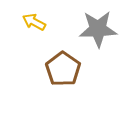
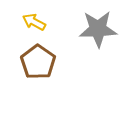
brown pentagon: moved 25 px left, 7 px up
